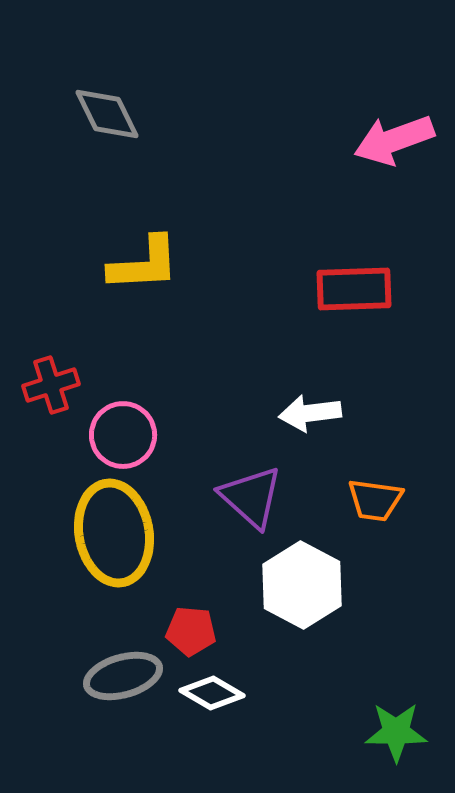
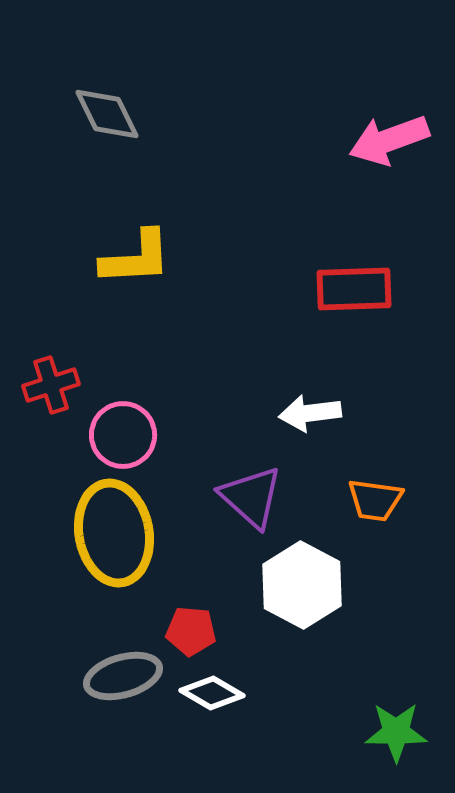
pink arrow: moved 5 px left
yellow L-shape: moved 8 px left, 6 px up
